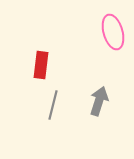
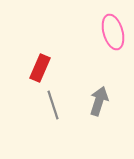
red rectangle: moved 1 px left, 3 px down; rotated 16 degrees clockwise
gray line: rotated 32 degrees counterclockwise
